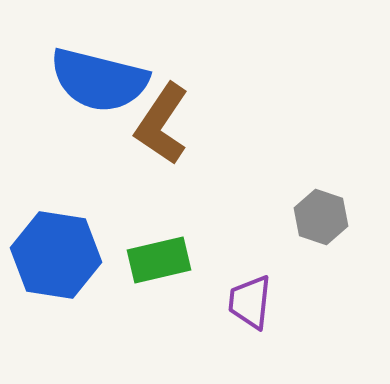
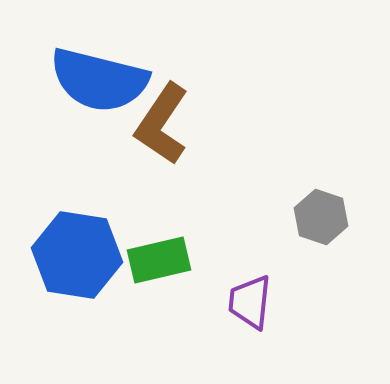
blue hexagon: moved 21 px right
